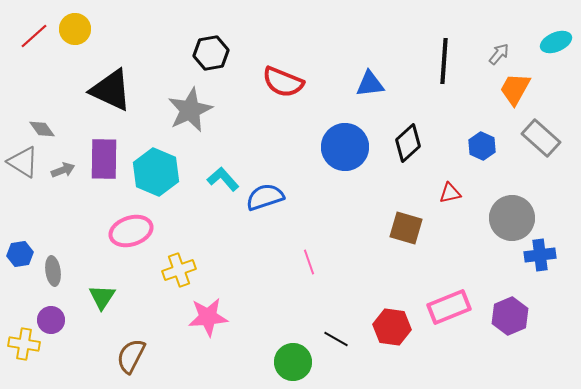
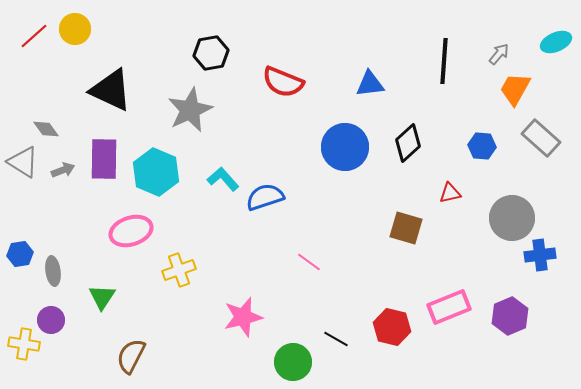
gray diamond at (42, 129): moved 4 px right
blue hexagon at (482, 146): rotated 20 degrees counterclockwise
pink line at (309, 262): rotated 35 degrees counterclockwise
pink star at (208, 317): moved 35 px right; rotated 9 degrees counterclockwise
red hexagon at (392, 327): rotated 6 degrees clockwise
